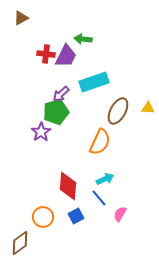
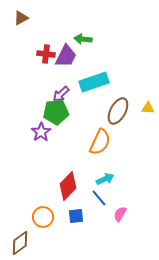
green pentagon: rotated 10 degrees clockwise
red diamond: rotated 40 degrees clockwise
blue square: rotated 21 degrees clockwise
